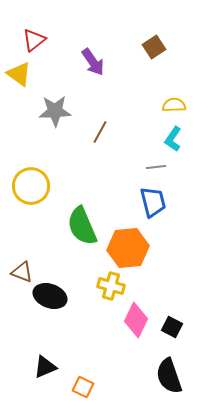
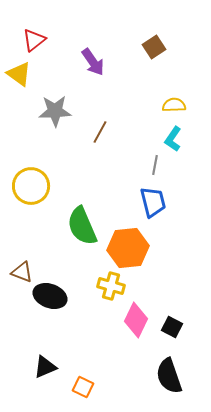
gray line: moved 1 px left, 2 px up; rotated 72 degrees counterclockwise
